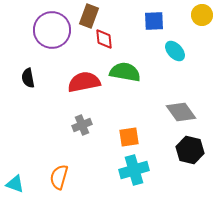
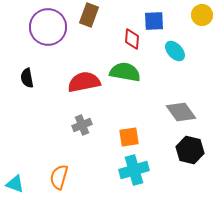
brown rectangle: moved 1 px up
purple circle: moved 4 px left, 3 px up
red diamond: moved 28 px right; rotated 10 degrees clockwise
black semicircle: moved 1 px left
